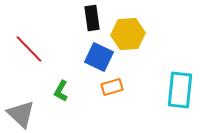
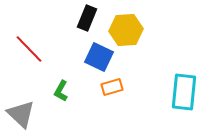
black rectangle: moved 5 px left; rotated 30 degrees clockwise
yellow hexagon: moved 2 px left, 4 px up
cyan rectangle: moved 4 px right, 2 px down
